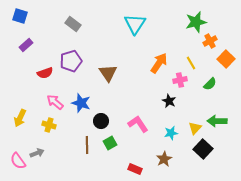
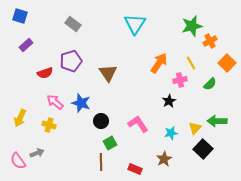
green star: moved 4 px left, 4 px down
orange square: moved 1 px right, 4 px down
black star: rotated 16 degrees clockwise
brown line: moved 14 px right, 17 px down
